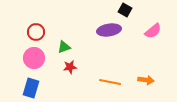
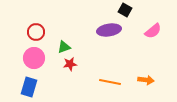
red star: moved 3 px up
blue rectangle: moved 2 px left, 1 px up
